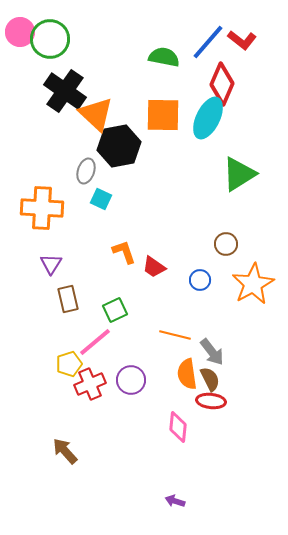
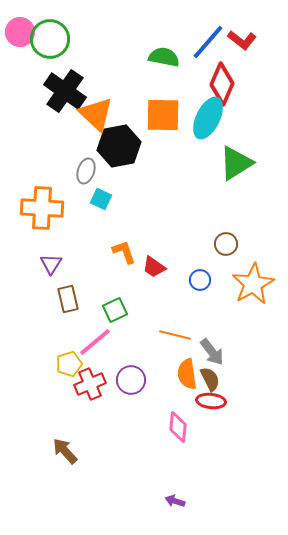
green triangle: moved 3 px left, 11 px up
